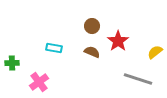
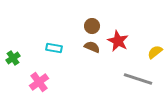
red star: rotated 10 degrees counterclockwise
brown semicircle: moved 5 px up
green cross: moved 1 px right, 5 px up; rotated 32 degrees counterclockwise
